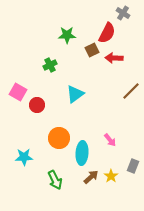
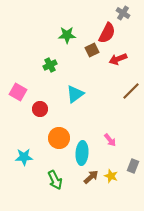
red arrow: moved 4 px right, 1 px down; rotated 24 degrees counterclockwise
red circle: moved 3 px right, 4 px down
yellow star: rotated 16 degrees counterclockwise
